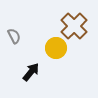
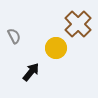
brown cross: moved 4 px right, 2 px up
